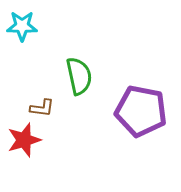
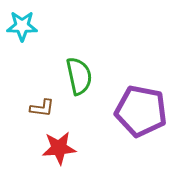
red star: moved 35 px right, 8 px down; rotated 12 degrees clockwise
